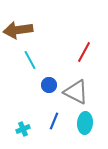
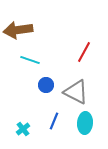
cyan line: rotated 42 degrees counterclockwise
blue circle: moved 3 px left
cyan cross: rotated 16 degrees counterclockwise
